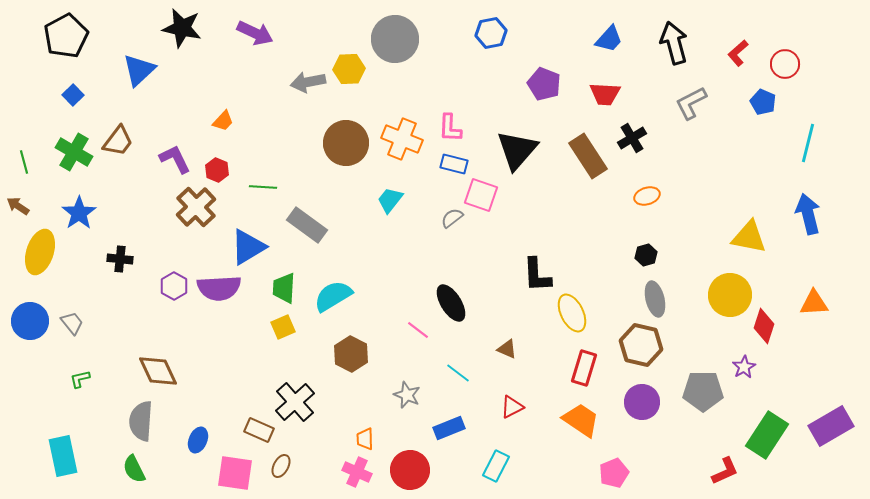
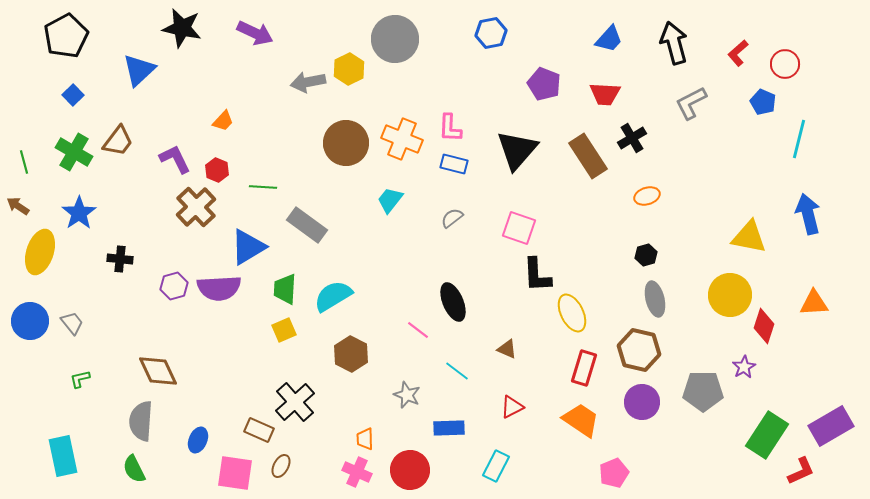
yellow hexagon at (349, 69): rotated 24 degrees counterclockwise
cyan line at (808, 143): moved 9 px left, 4 px up
pink square at (481, 195): moved 38 px right, 33 px down
purple hexagon at (174, 286): rotated 16 degrees clockwise
green trapezoid at (284, 288): moved 1 px right, 1 px down
black ellipse at (451, 303): moved 2 px right, 1 px up; rotated 9 degrees clockwise
yellow square at (283, 327): moved 1 px right, 3 px down
brown hexagon at (641, 345): moved 2 px left, 5 px down
cyan line at (458, 373): moved 1 px left, 2 px up
blue rectangle at (449, 428): rotated 20 degrees clockwise
red L-shape at (725, 471): moved 76 px right
